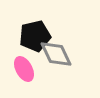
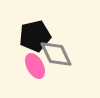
pink ellipse: moved 11 px right, 3 px up
